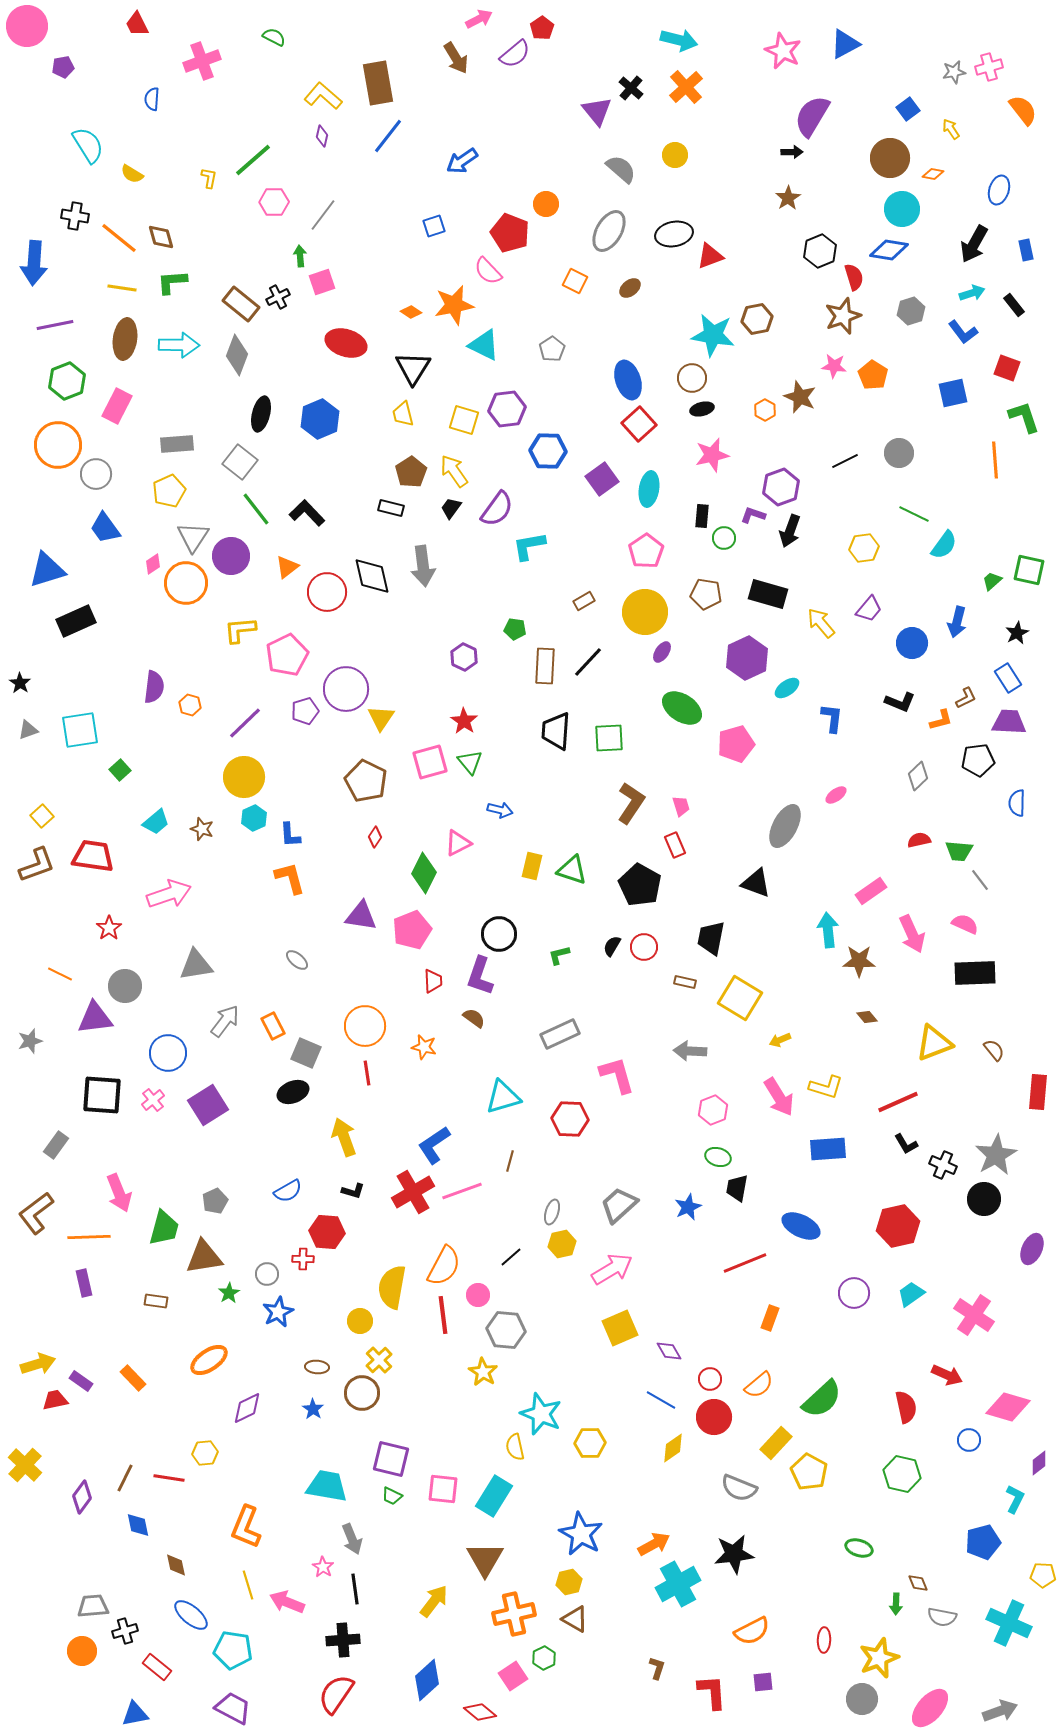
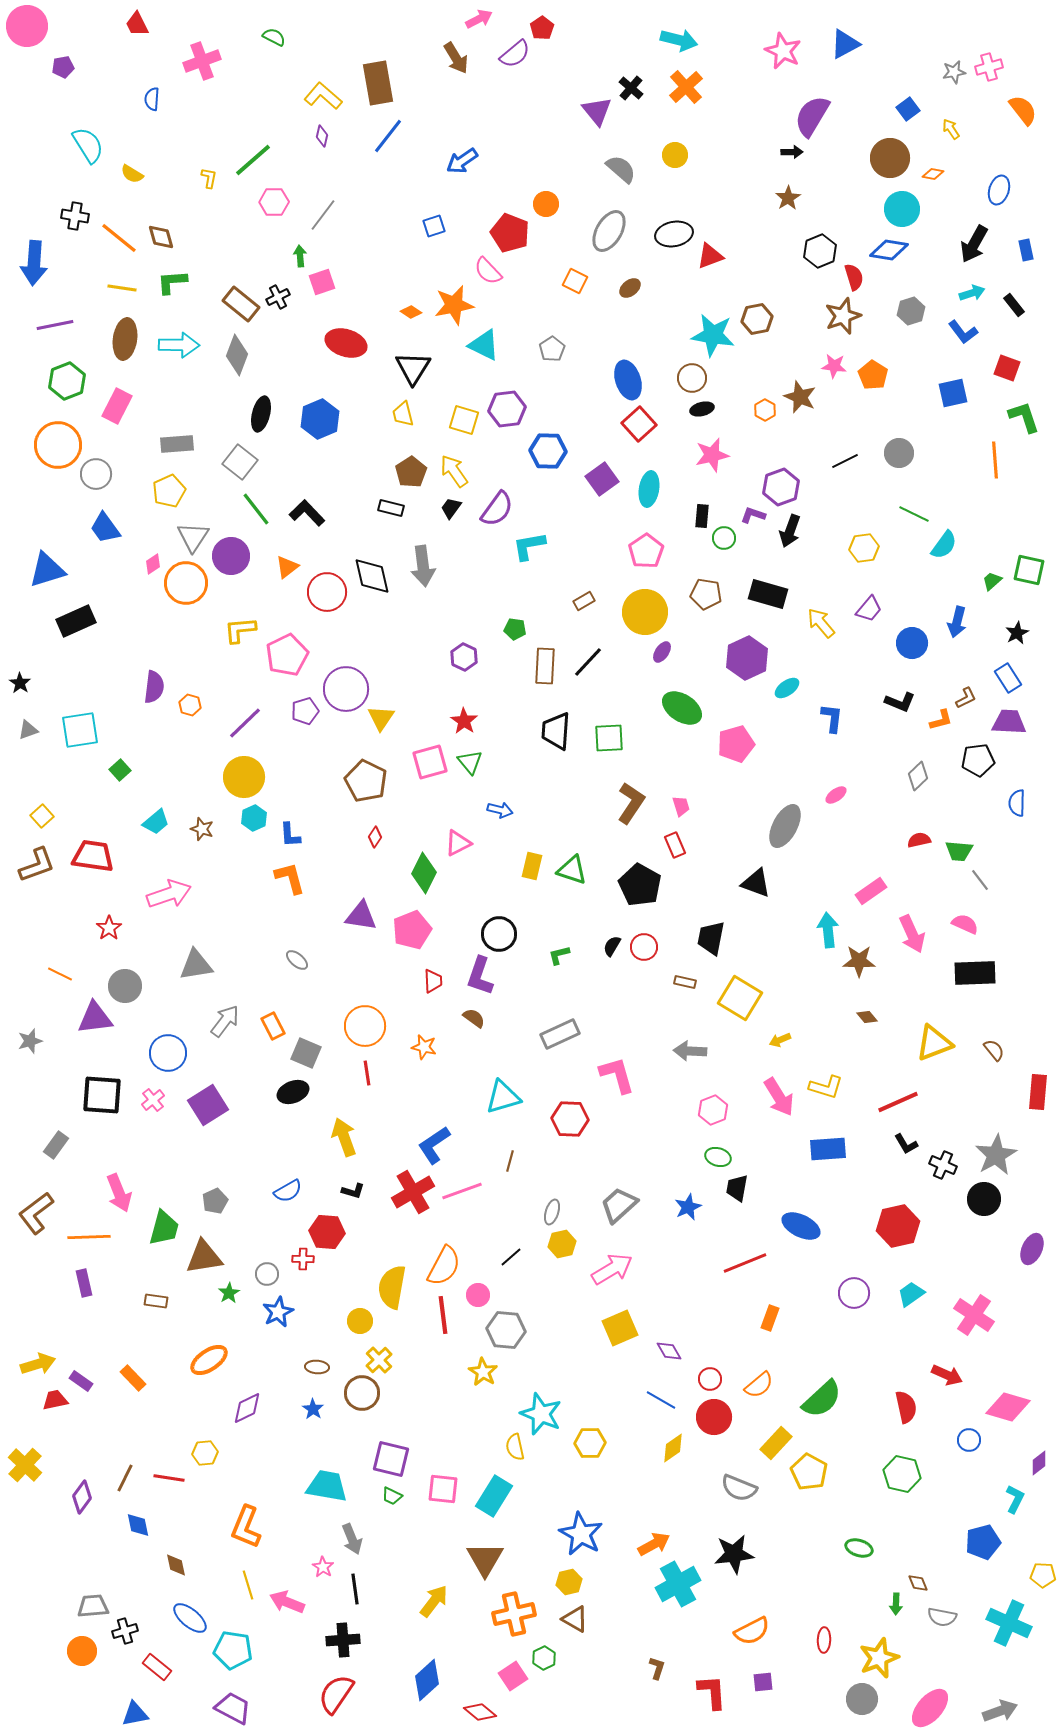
blue ellipse at (191, 1615): moved 1 px left, 3 px down
